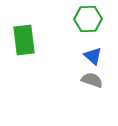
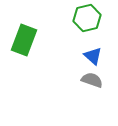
green hexagon: moved 1 px left, 1 px up; rotated 12 degrees counterclockwise
green rectangle: rotated 28 degrees clockwise
